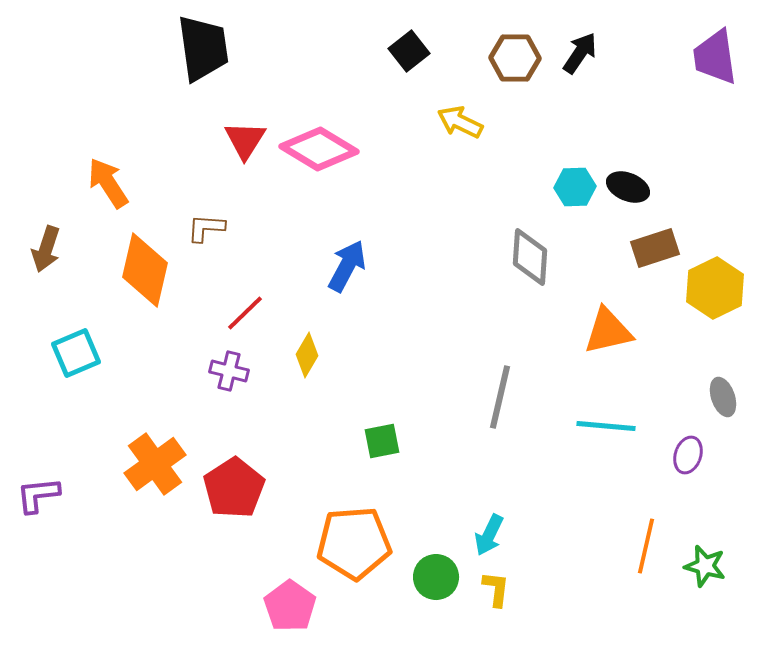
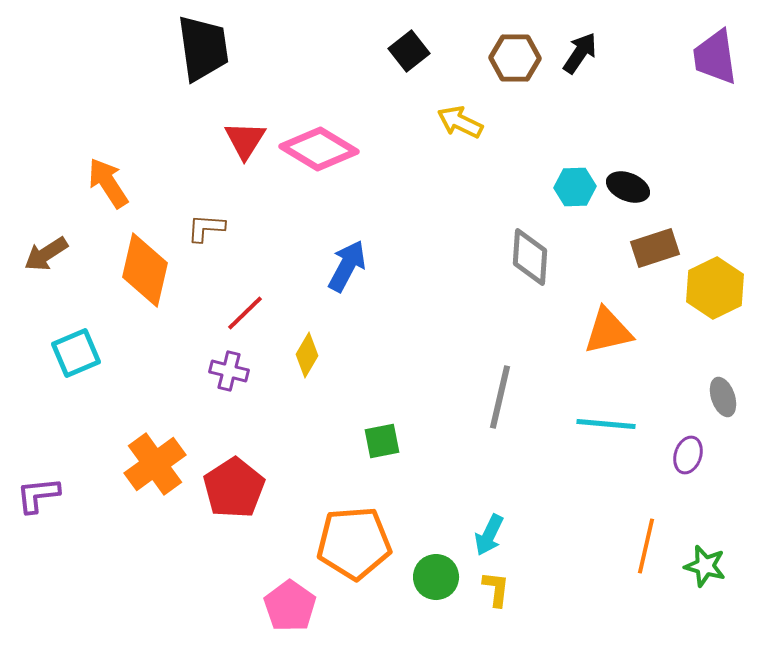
brown arrow: moved 5 px down; rotated 39 degrees clockwise
cyan line: moved 2 px up
